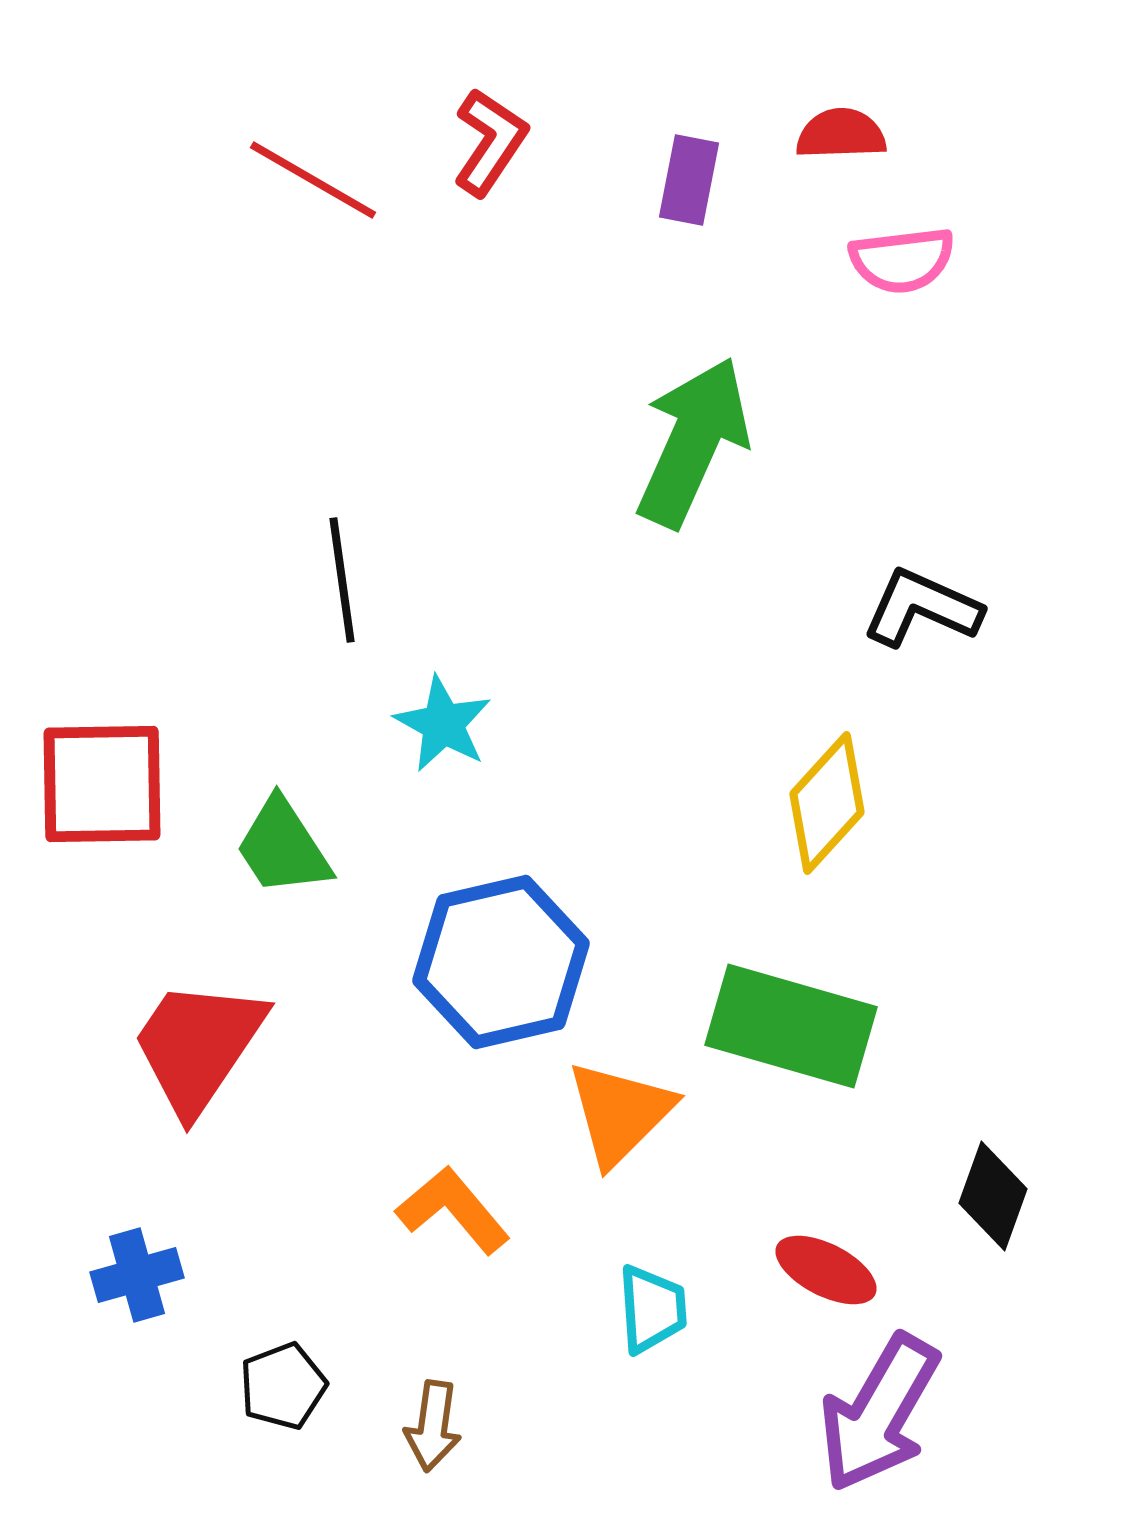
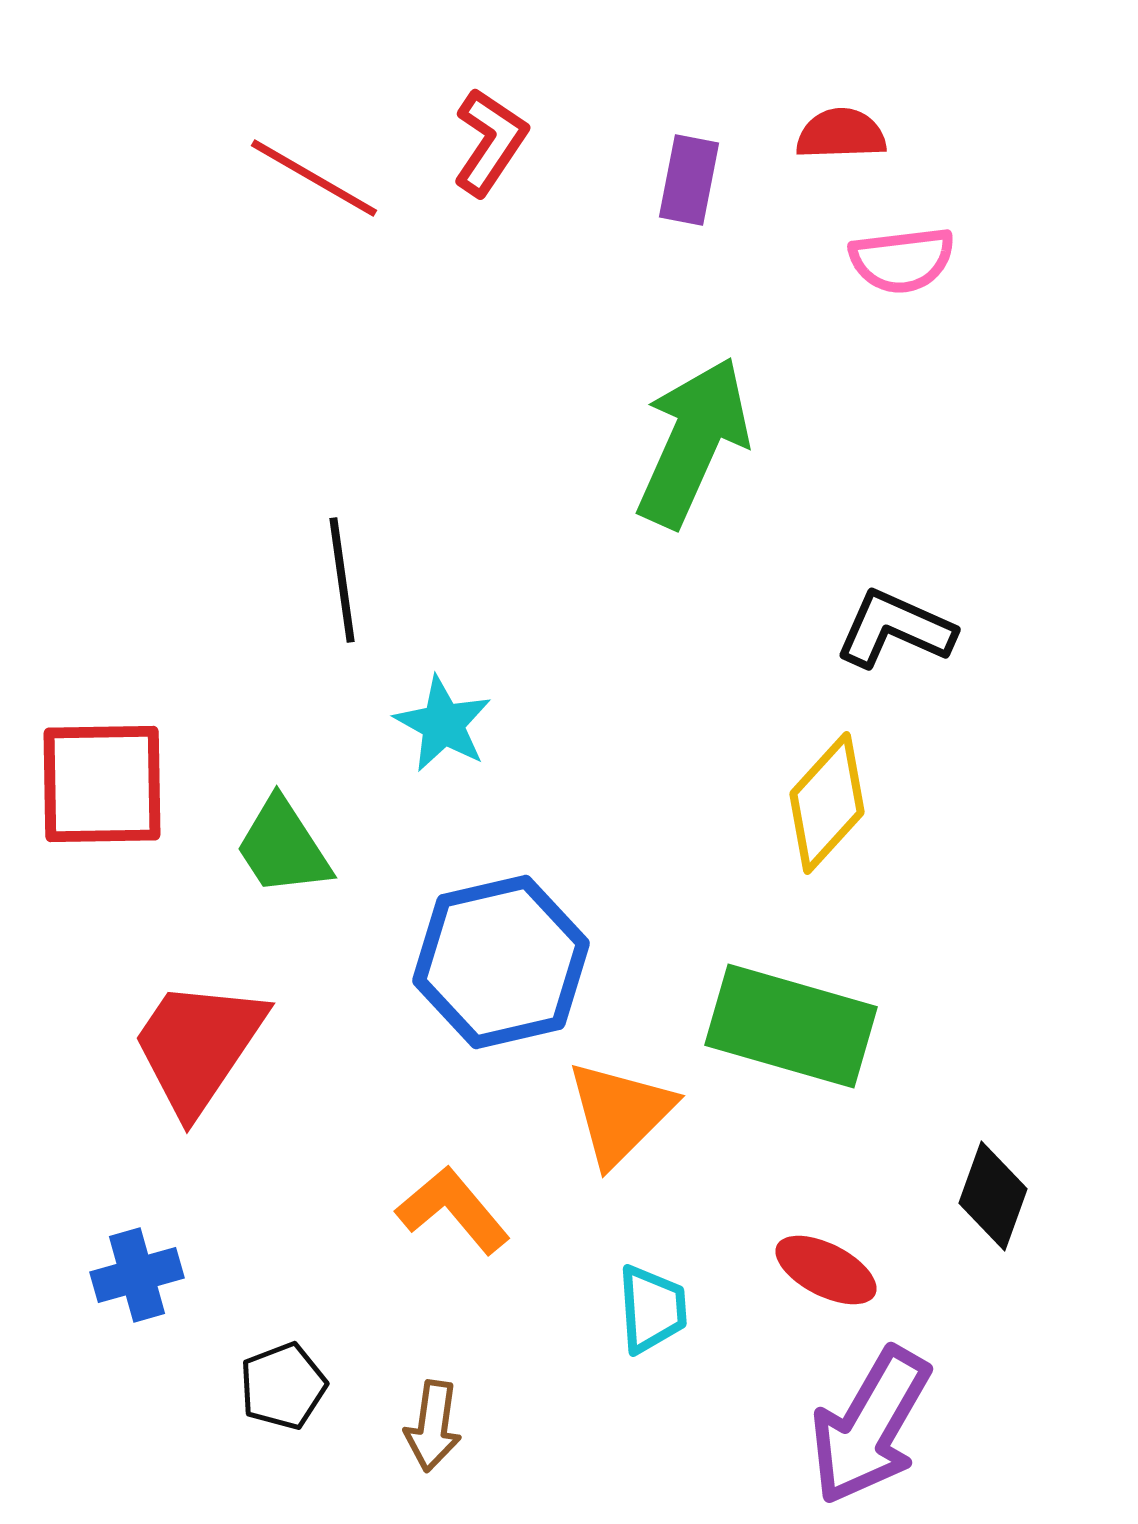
red line: moved 1 px right, 2 px up
black L-shape: moved 27 px left, 21 px down
purple arrow: moved 9 px left, 13 px down
